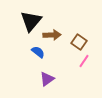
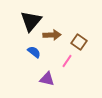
blue semicircle: moved 4 px left
pink line: moved 17 px left
purple triangle: rotated 49 degrees clockwise
